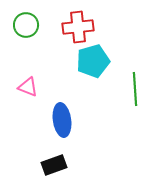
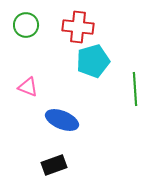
red cross: rotated 12 degrees clockwise
blue ellipse: rotated 60 degrees counterclockwise
